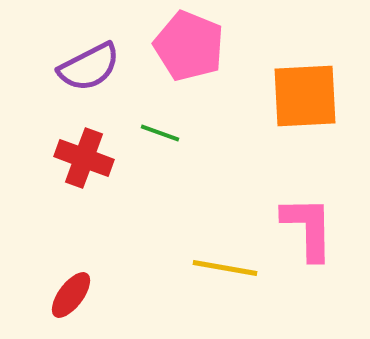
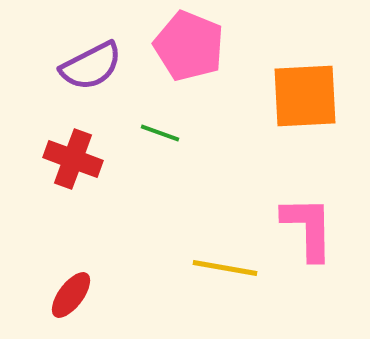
purple semicircle: moved 2 px right, 1 px up
red cross: moved 11 px left, 1 px down
